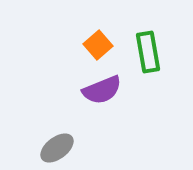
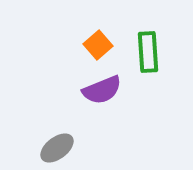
green rectangle: rotated 6 degrees clockwise
